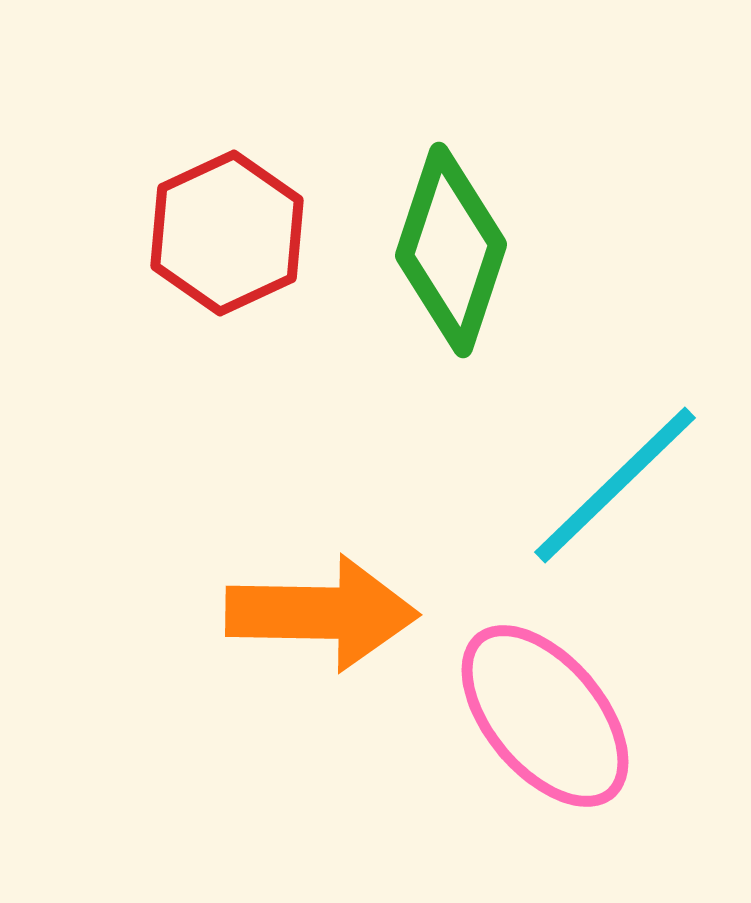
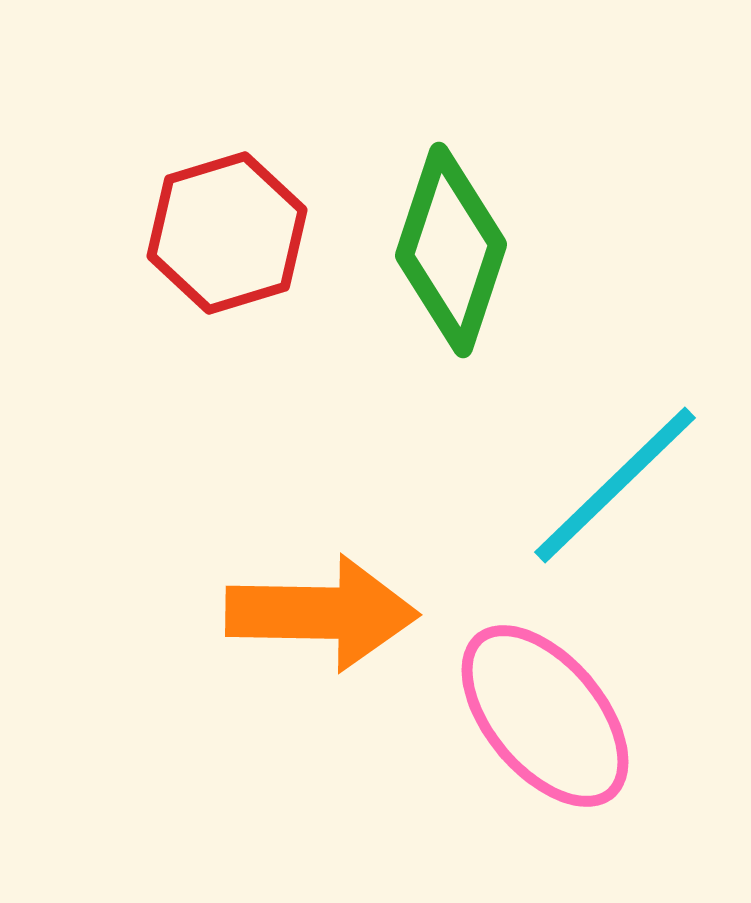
red hexagon: rotated 8 degrees clockwise
